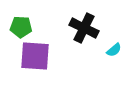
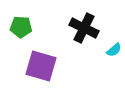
purple square: moved 6 px right, 10 px down; rotated 12 degrees clockwise
